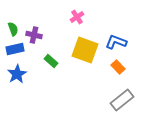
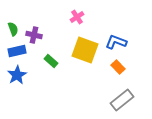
blue rectangle: moved 2 px right, 2 px down
blue star: moved 1 px down
